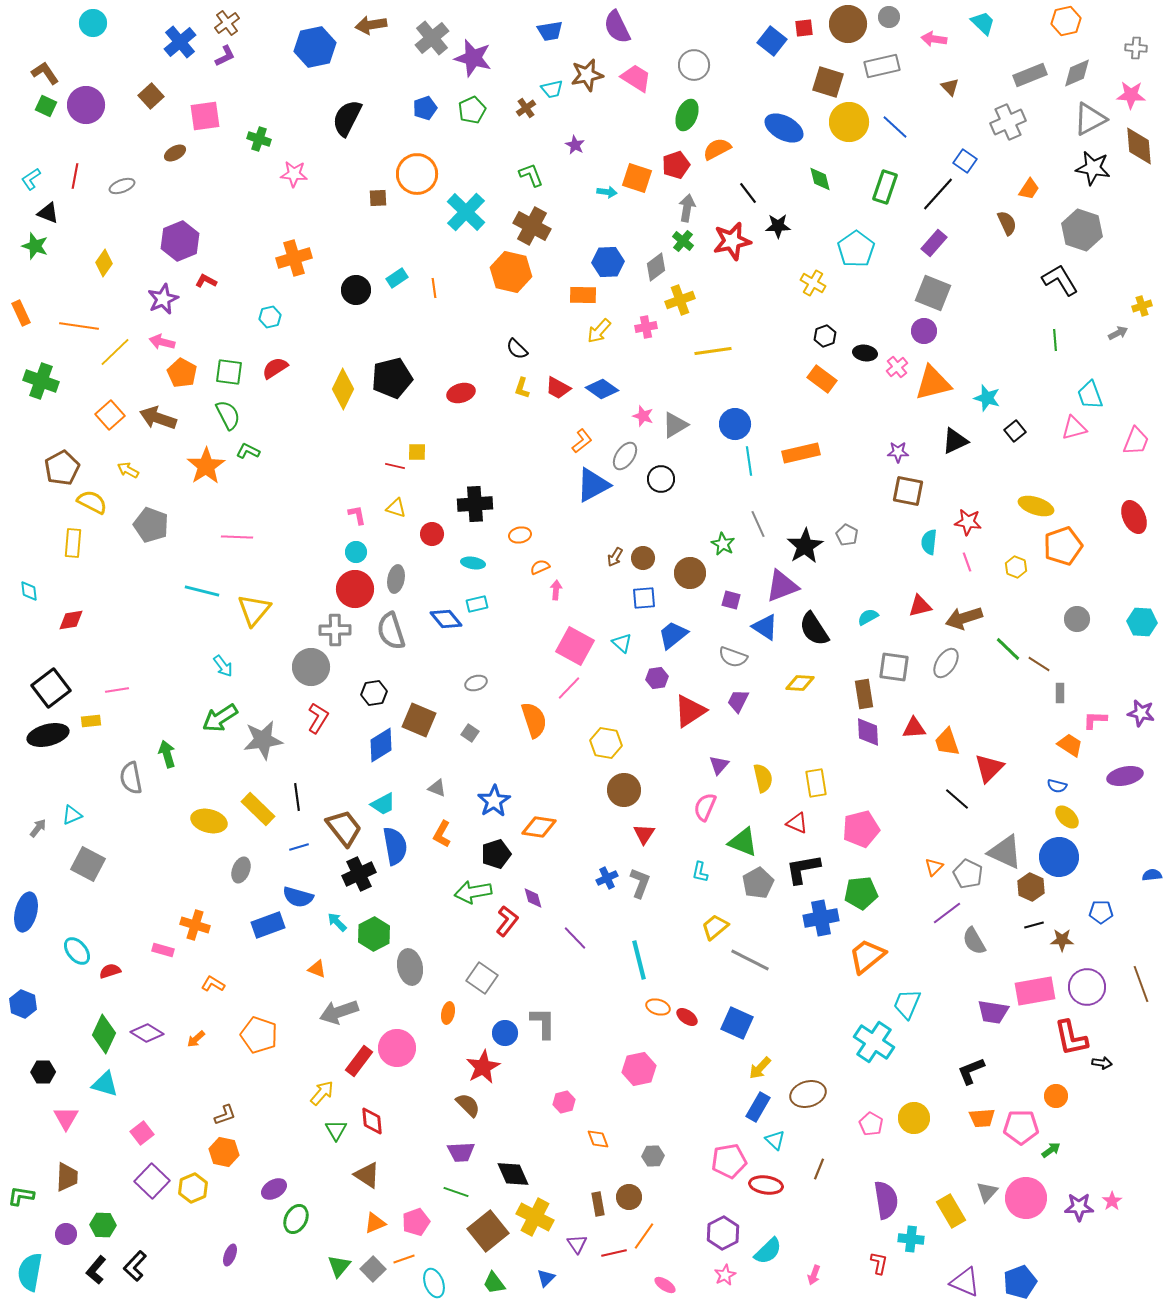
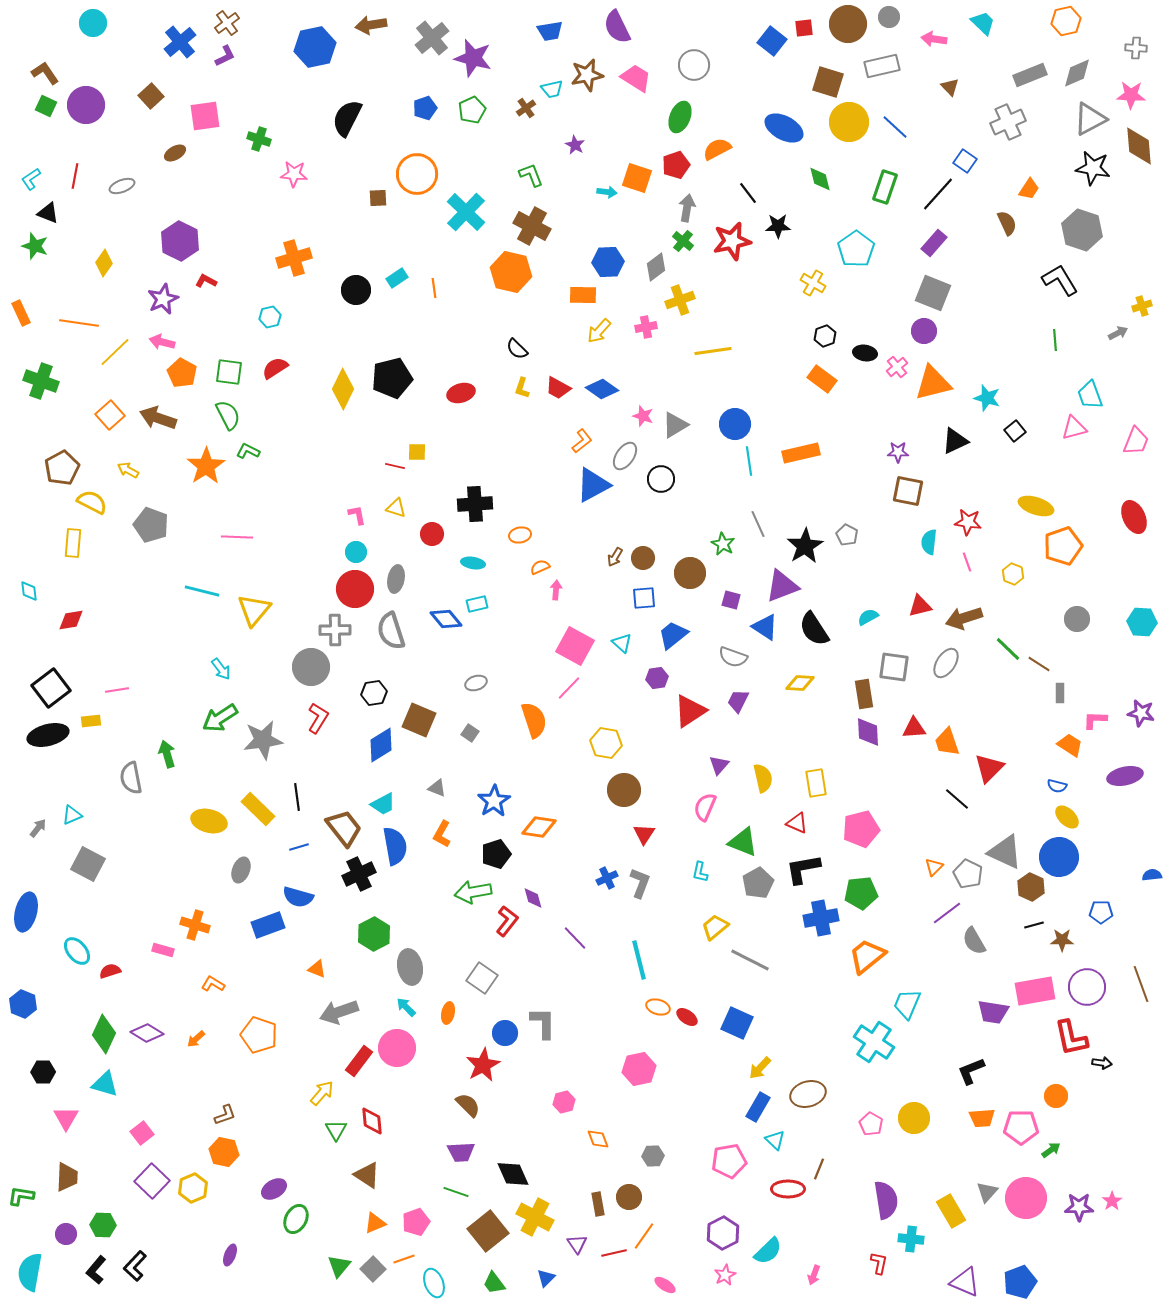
green ellipse at (687, 115): moved 7 px left, 2 px down
purple hexagon at (180, 241): rotated 12 degrees counterclockwise
orange line at (79, 326): moved 3 px up
yellow hexagon at (1016, 567): moved 3 px left, 7 px down
cyan arrow at (223, 666): moved 2 px left, 3 px down
cyan arrow at (337, 922): moved 69 px right, 85 px down
red star at (483, 1067): moved 2 px up
red ellipse at (766, 1185): moved 22 px right, 4 px down; rotated 8 degrees counterclockwise
